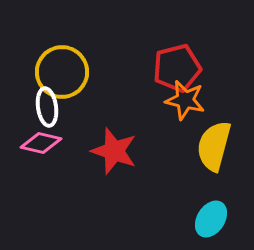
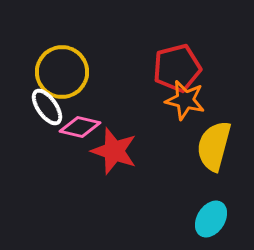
white ellipse: rotated 27 degrees counterclockwise
pink diamond: moved 39 px right, 16 px up
